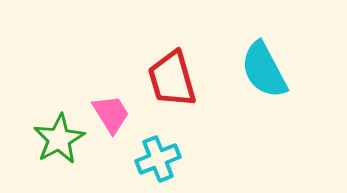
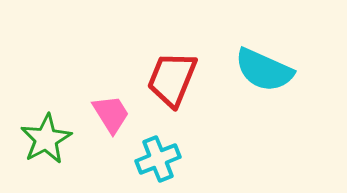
cyan semicircle: rotated 38 degrees counterclockwise
red trapezoid: rotated 38 degrees clockwise
green star: moved 13 px left
